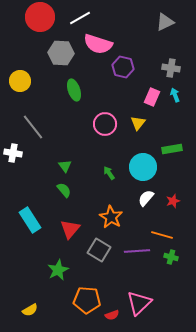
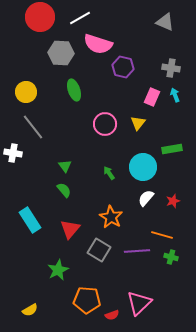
gray triangle: rotated 48 degrees clockwise
yellow circle: moved 6 px right, 11 px down
